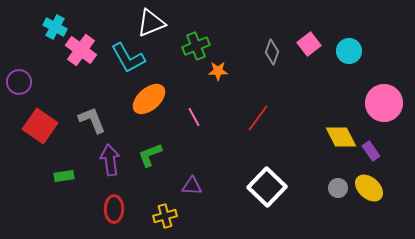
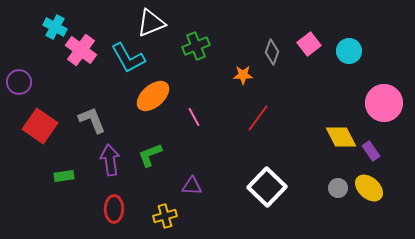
orange star: moved 25 px right, 4 px down
orange ellipse: moved 4 px right, 3 px up
